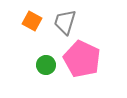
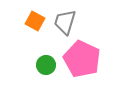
orange square: moved 3 px right
